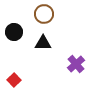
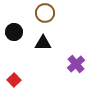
brown circle: moved 1 px right, 1 px up
